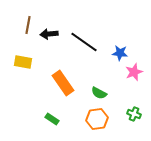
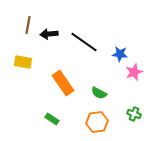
blue star: moved 1 px down
orange hexagon: moved 3 px down
